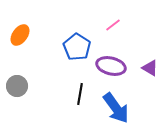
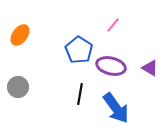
pink line: rotated 14 degrees counterclockwise
blue pentagon: moved 2 px right, 3 px down
gray circle: moved 1 px right, 1 px down
